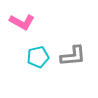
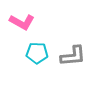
cyan pentagon: moved 1 px left, 4 px up; rotated 15 degrees clockwise
